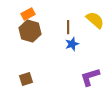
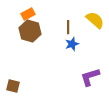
brown square: moved 13 px left, 7 px down; rotated 32 degrees clockwise
